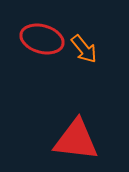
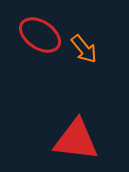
red ellipse: moved 2 px left, 4 px up; rotated 18 degrees clockwise
